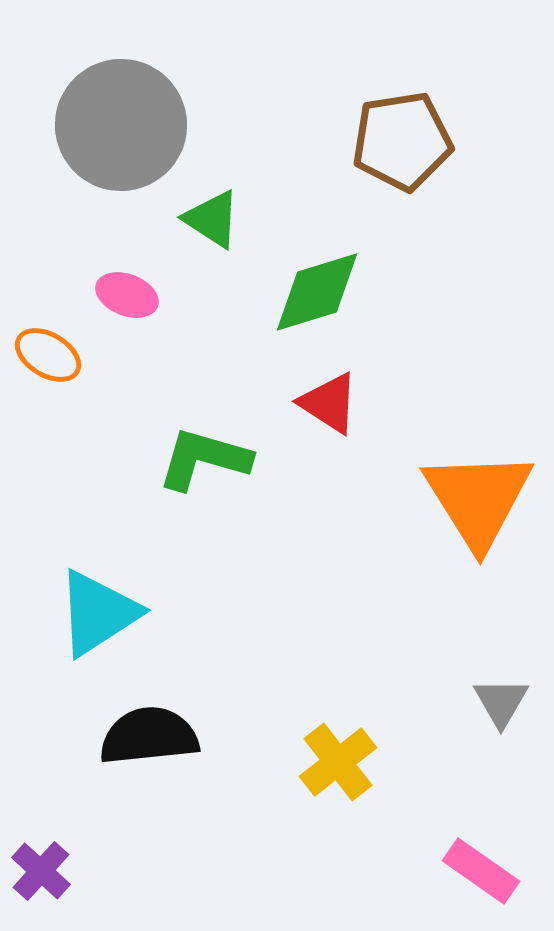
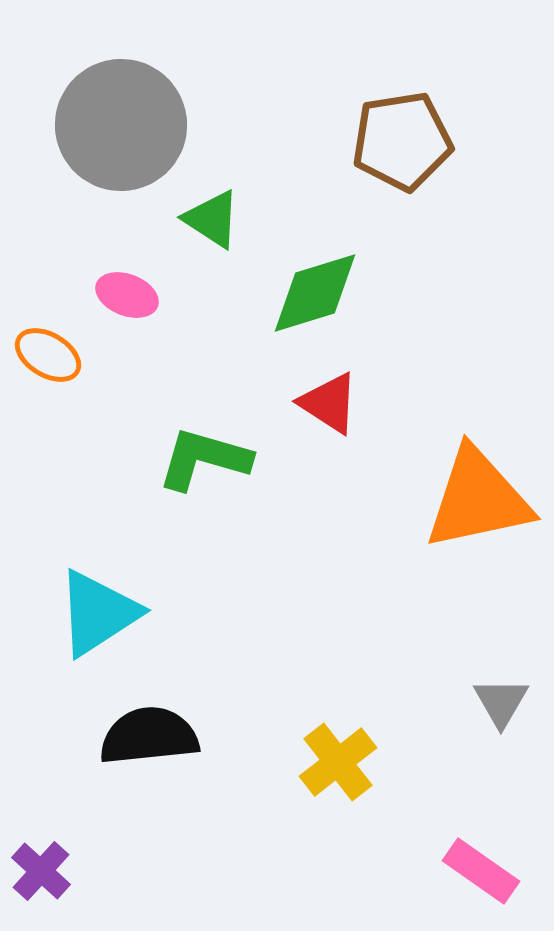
green diamond: moved 2 px left, 1 px down
orange triangle: rotated 50 degrees clockwise
